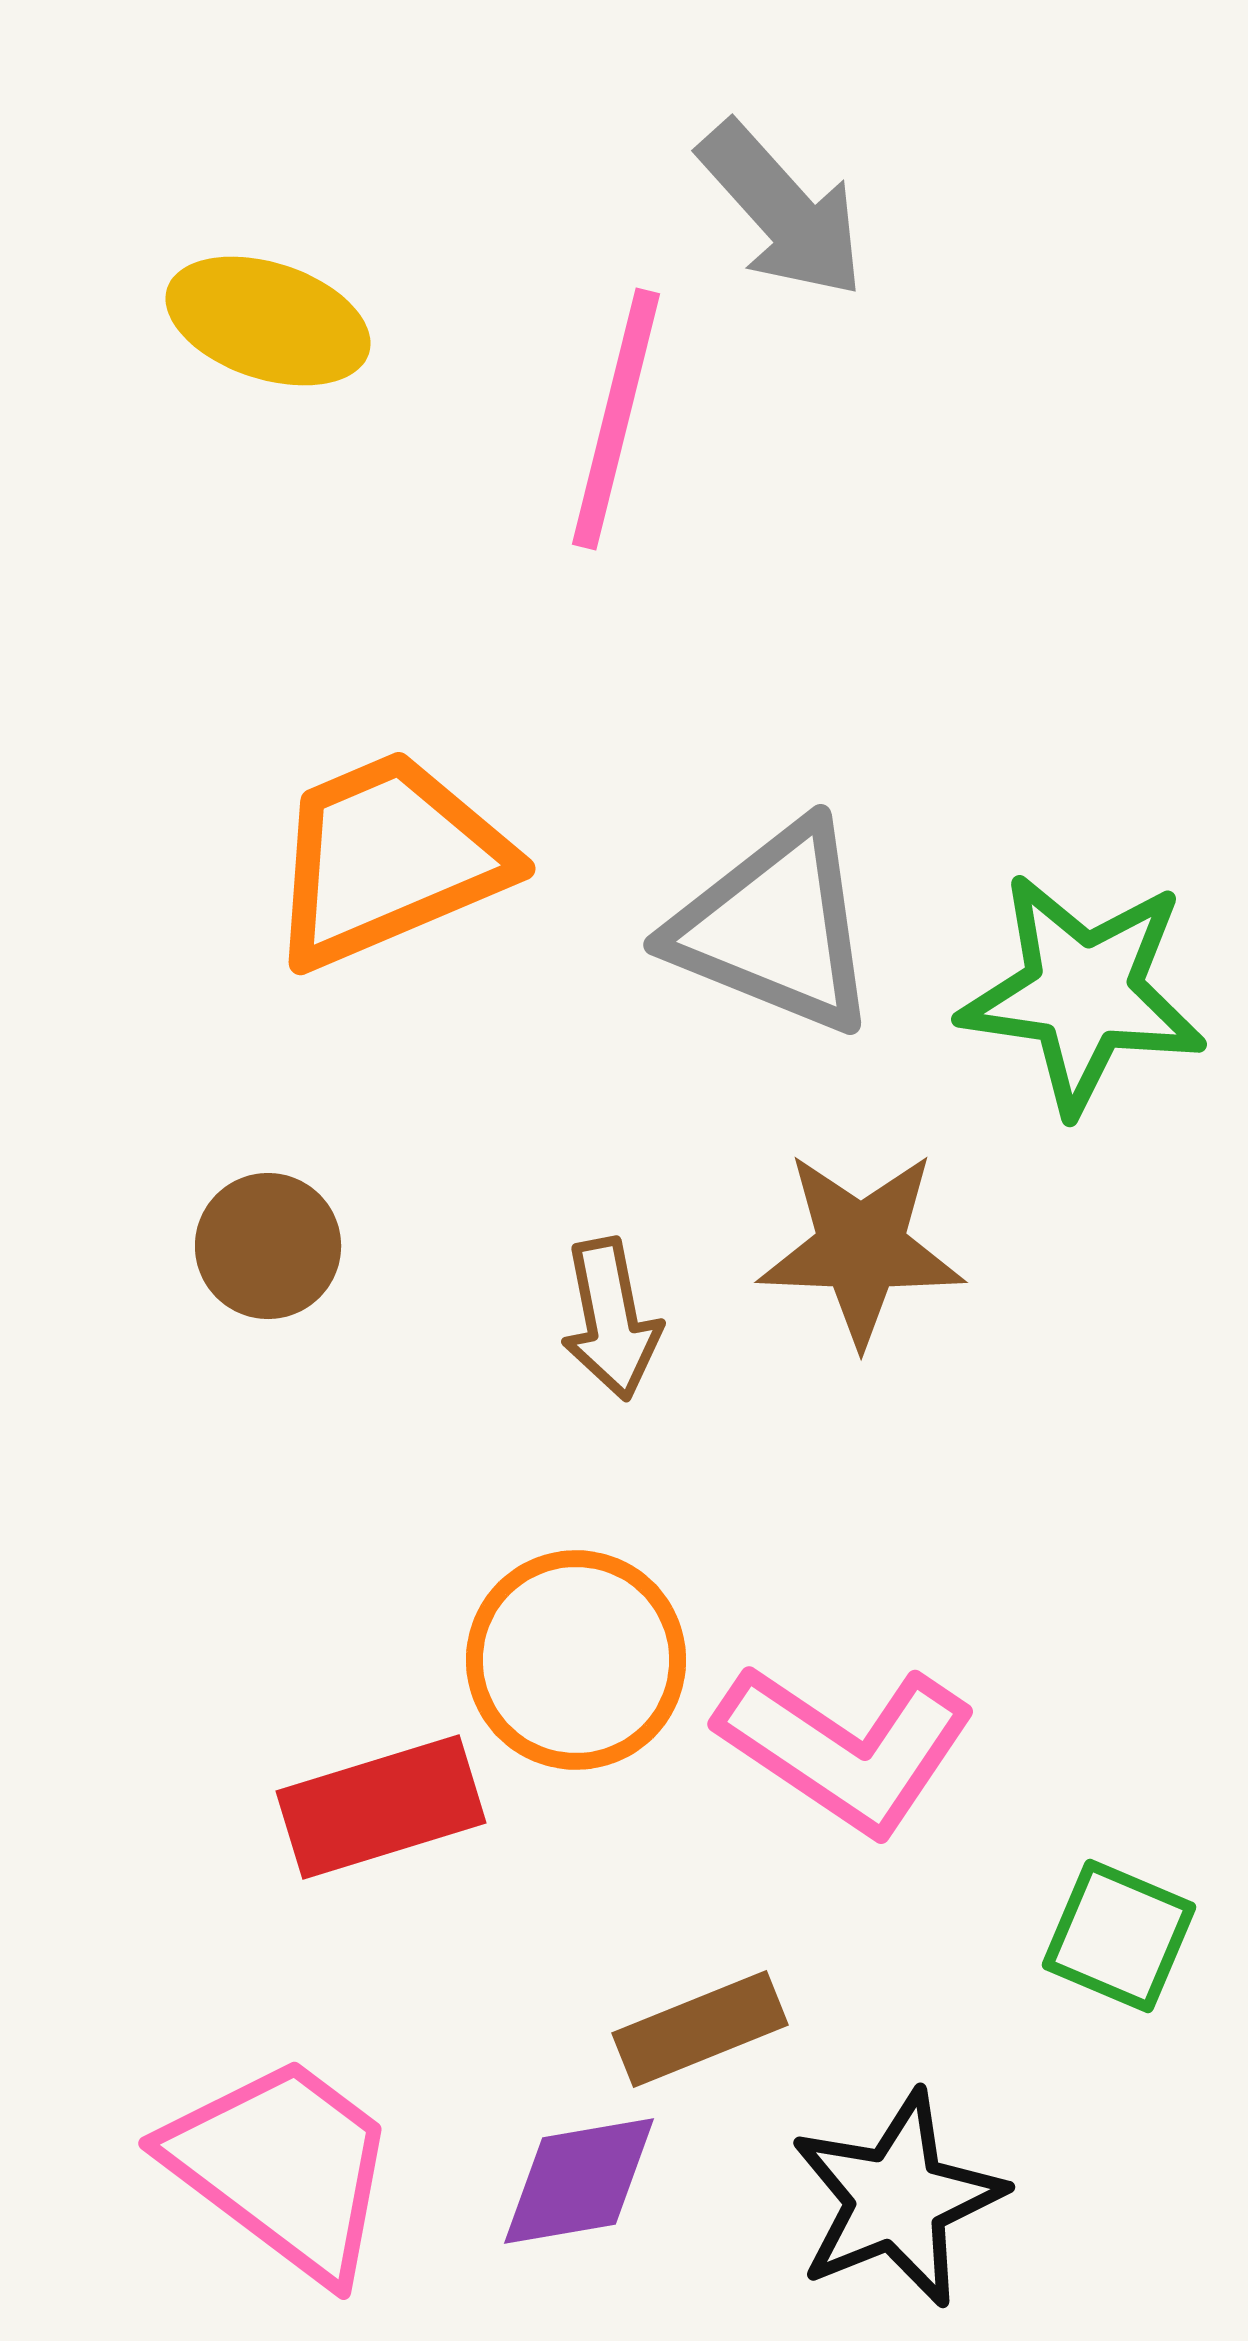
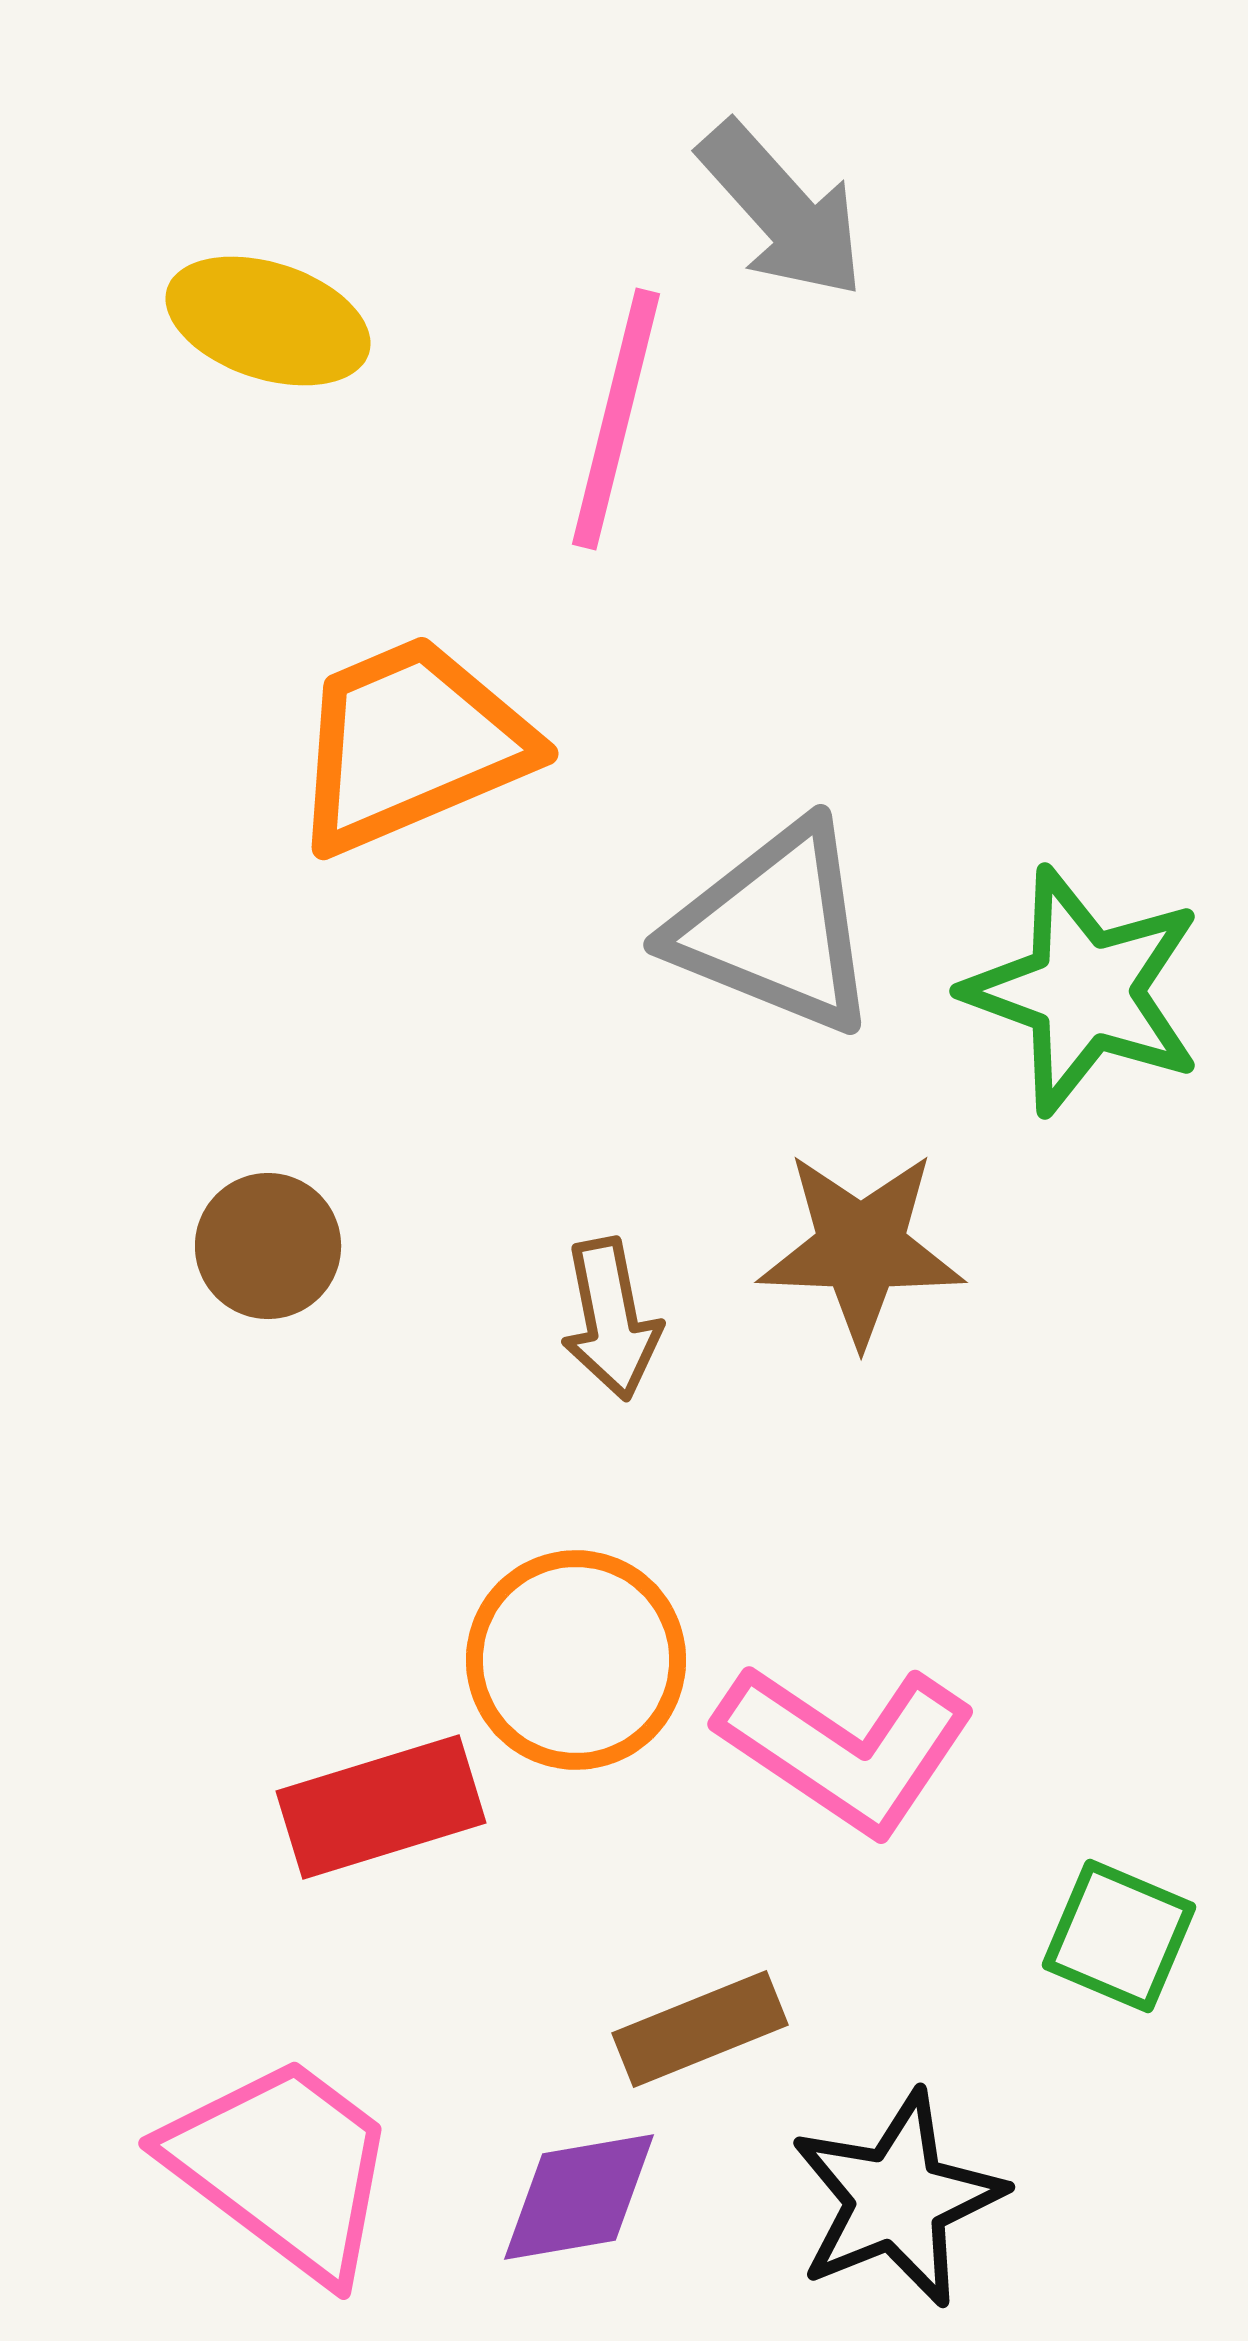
orange trapezoid: moved 23 px right, 115 px up
green star: moved 1 px right, 2 px up; rotated 12 degrees clockwise
purple diamond: moved 16 px down
